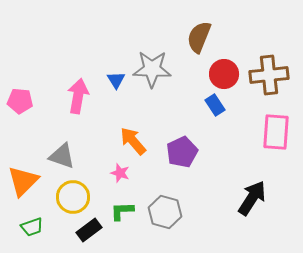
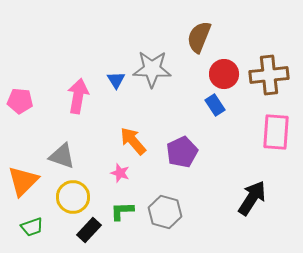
black rectangle: rotated 10 degrees counterclockwise
